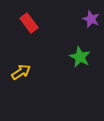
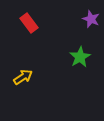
green star: rotated 15 degrees clockwise
yellow arrow: moved 2 px right, 5 px down
